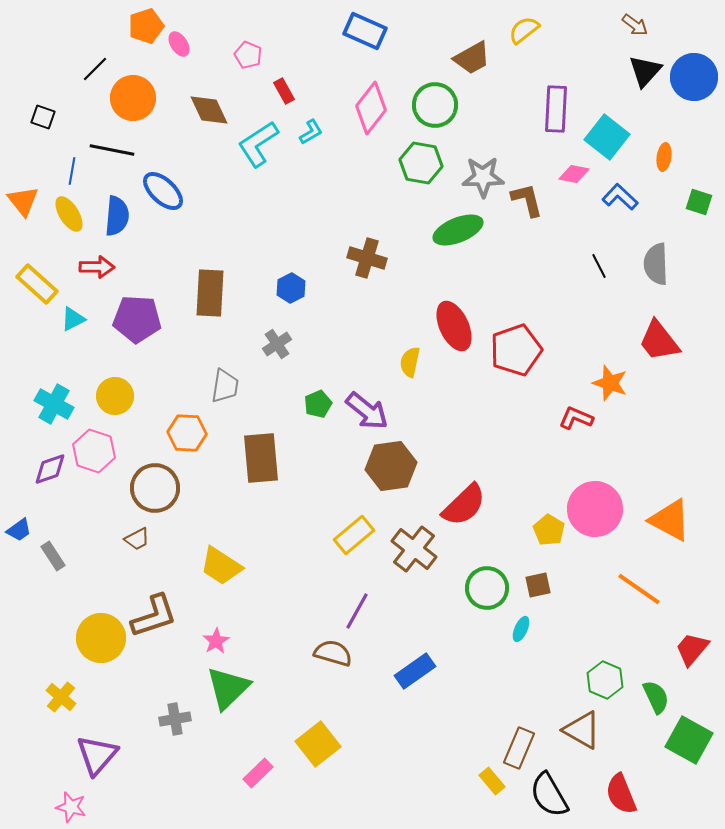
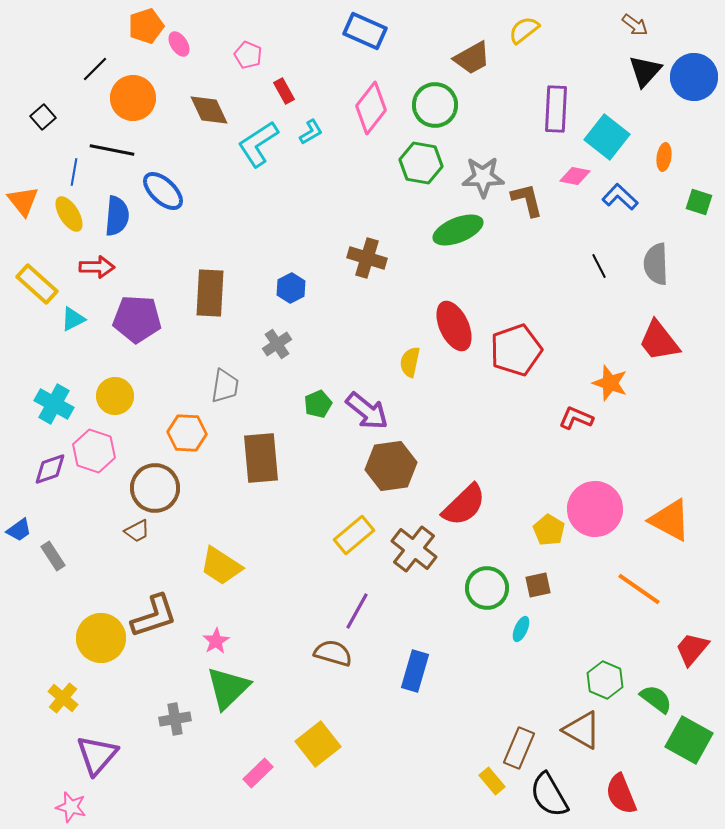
black square at (43, 117): rotated 30 degrees clockwise
blue line at (72, 171): moved 2 px right, 1 px down
pink diamond at (574, 174): moved 1 px right, 2 px down
brown trapezoid at (137, 539): moved 8 px up
blue rectangle at (415, 671): rotated 39 degrees counterclockwise
yellow cross at (61, 697): moved 2 px right, 1 px down
green semicircle at (656, 697): moved 2 px down; rotated 28 degrees counterclockwise
